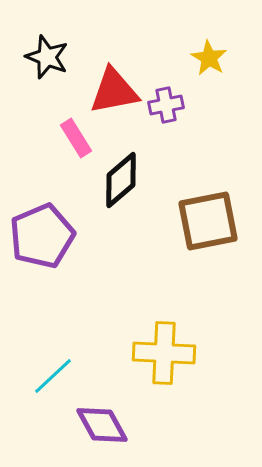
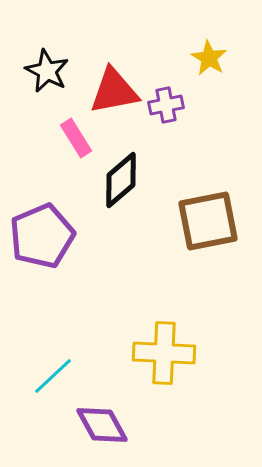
black star: moved 14 px down; rotated 6 degrees clockwise
